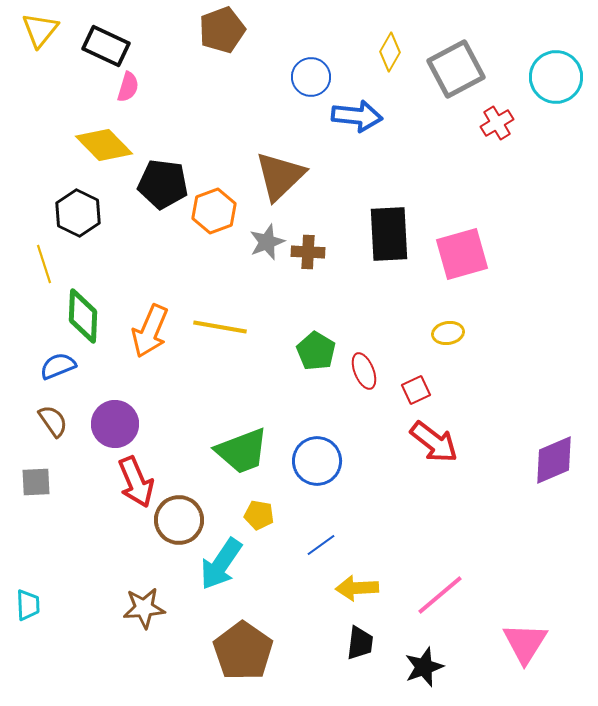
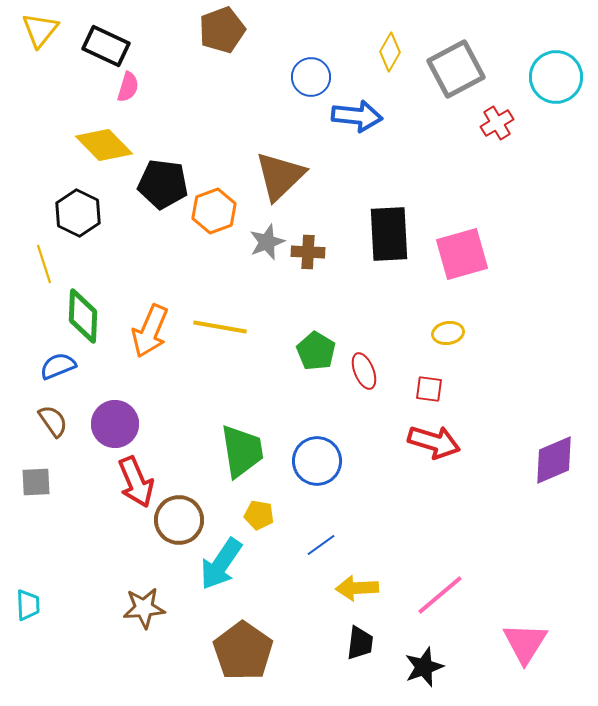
red square at (416, 390): moved 13 px right, 1 px up; rotated 32 degrees clockwise
red arrow at (434, 442): rotated 21 degrees counterclockwise
green trapezoid at (242, 451): rotated 78 degrees counterclockwise
